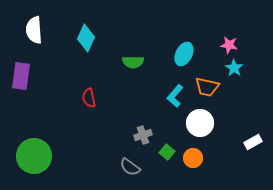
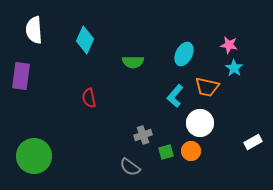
cyan diamond: moved 1 px left, 2 px down
green square: moved 1 px left; rotated 35 degrees clockwise
orange circle: moved 2 px left, 7 px up
